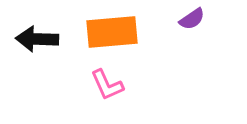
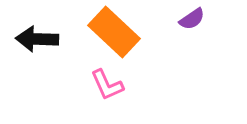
orange rectangle: moved 2 px right; rotated 48 degrees clockwise
